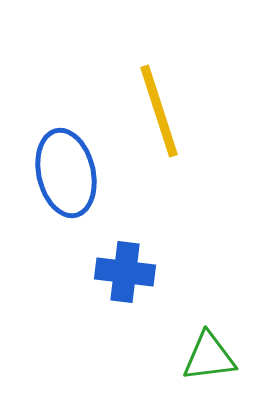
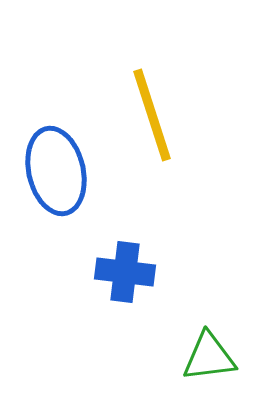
yellow line: moved 7 px left, 4 px down
blue ellipse: moved 10 px left, 2 px up
